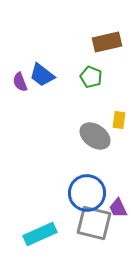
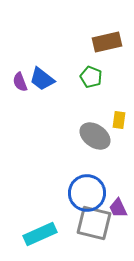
blue trapezoid: moved 4 px down
